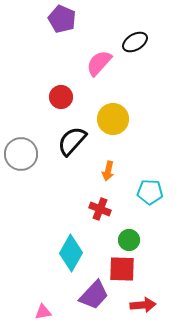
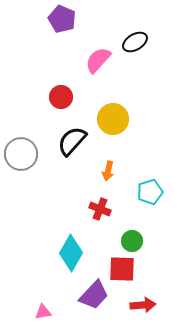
pink semicircle: moved 1 px left, 3 px up
cyan pentagon: rotated 20 degrees counterclockwise
green circle: moved 3 px right, 1 px down
